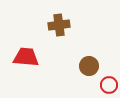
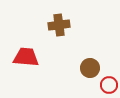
brown circle: moved 1 px right, 2 px down
